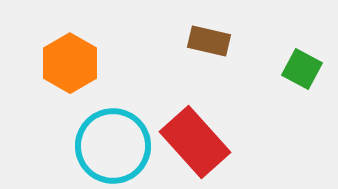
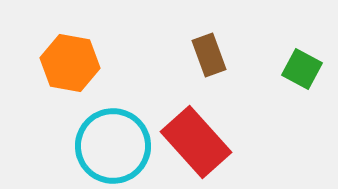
brown rectangle: moved 14 px down; rotated 57 degrees clockwise
orange hexagon: rotated 20 degrees counterclockwise
red rectangle: moved 1 px right
